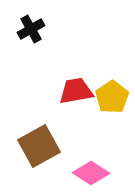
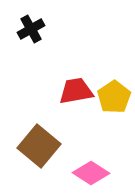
yellow pentagon: moved 2 px right
brown square: rotated 21 degrees counterclockwise
